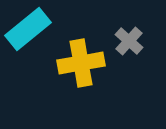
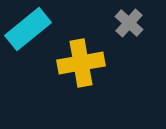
gray cross: moved 18 px up
